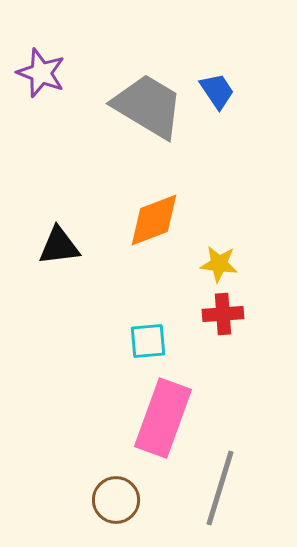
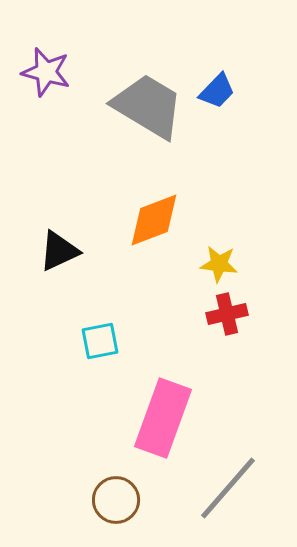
purple star: moved 5 px right, 1 px up; rotated 6 degrees counterclockwise
blue trapezoid: rotated 78 degrees clockwise
black triangle: moved 5 px down; rotated 18 degrees counterclockwise
red cross: moved 4 px right; rotated 9 degrees counterclockwise
cyan square: moved 48 px left; rotated 6 degrees counterclockwise
gray line: moved 8 px right; rotated 24 degrees clockwise
